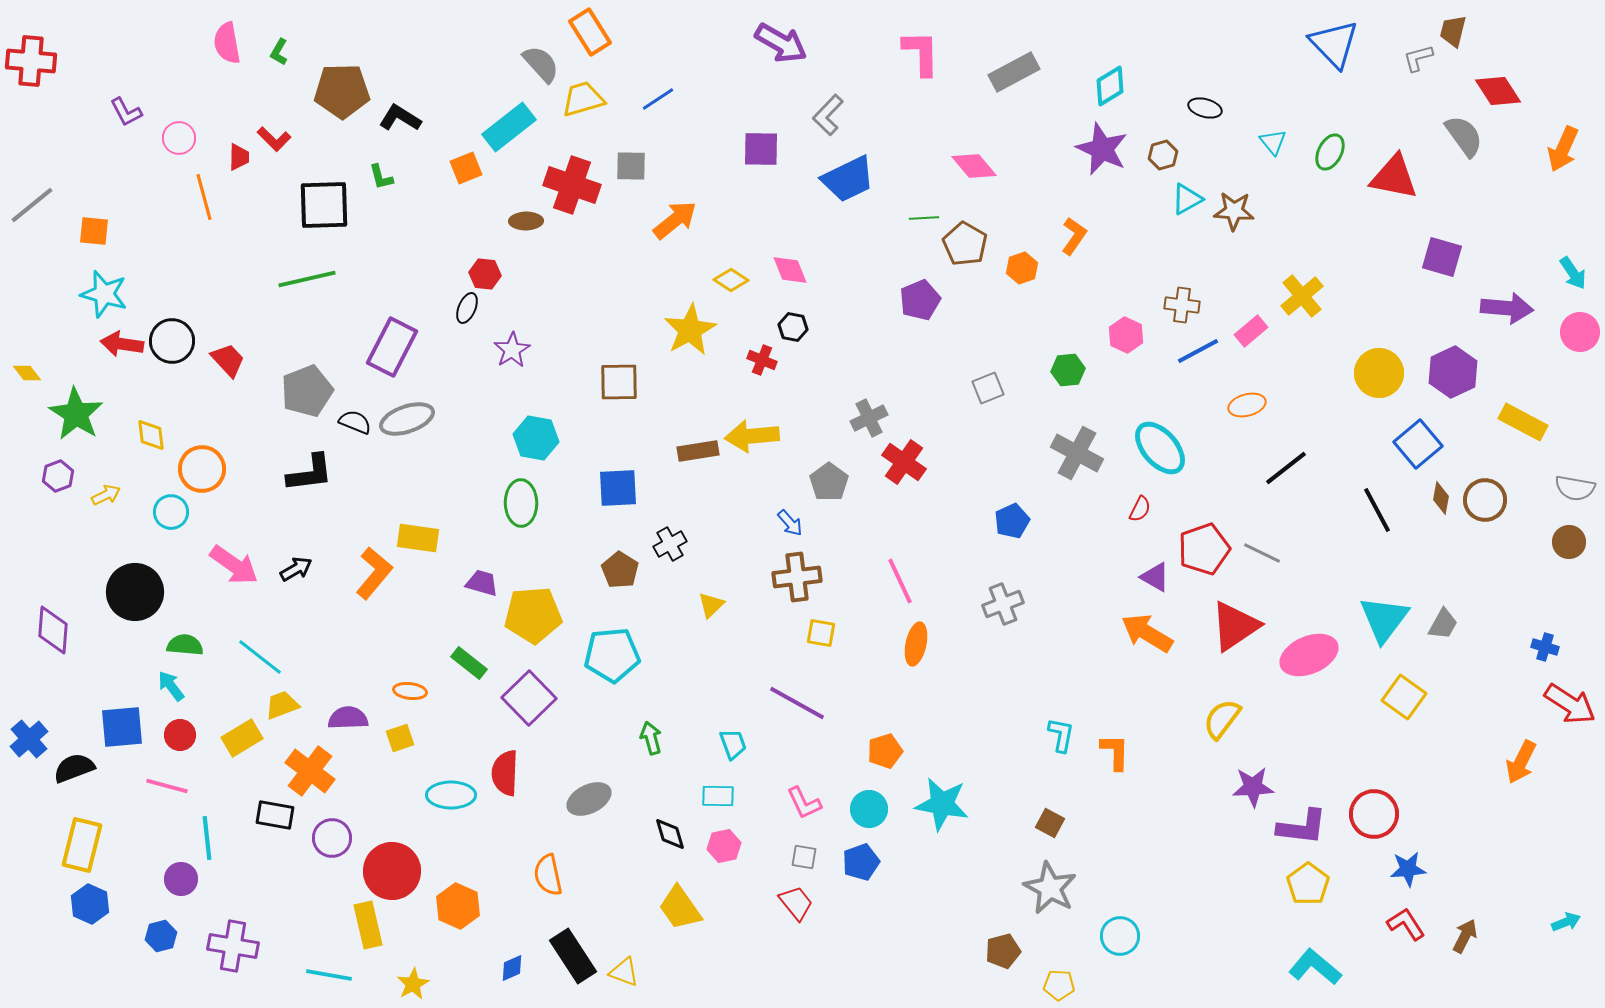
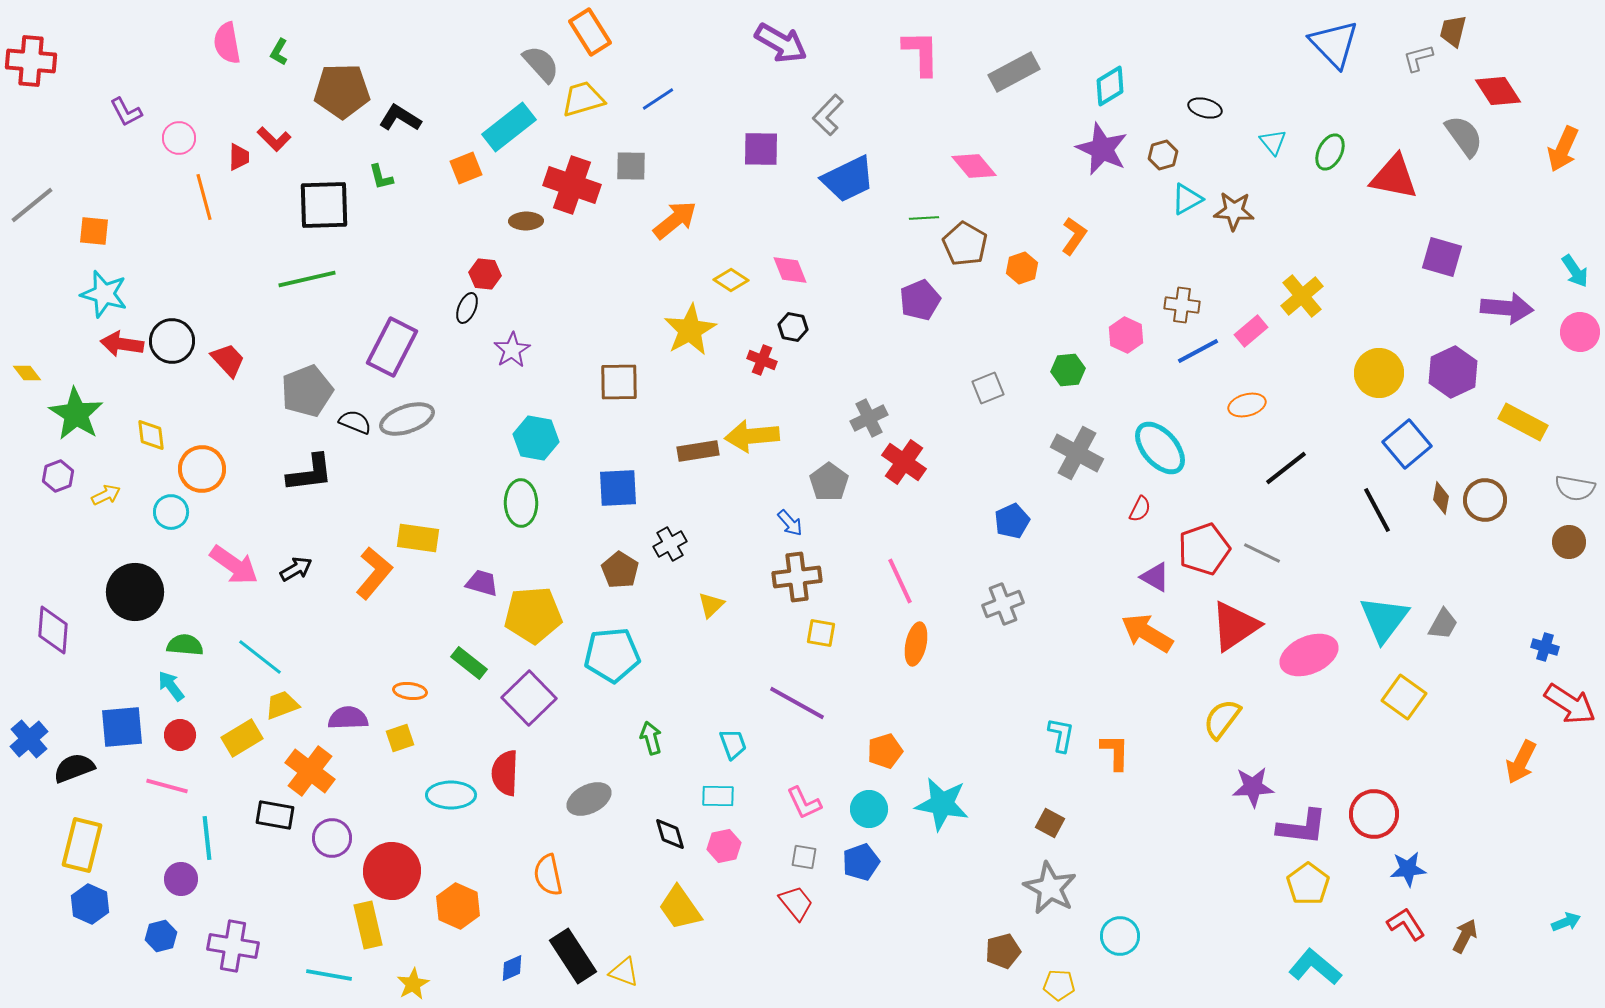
cyan arrow at (1573, 273): moved 2 px right, 2 px up
blue square at (1418, 444): moved 11 px left
